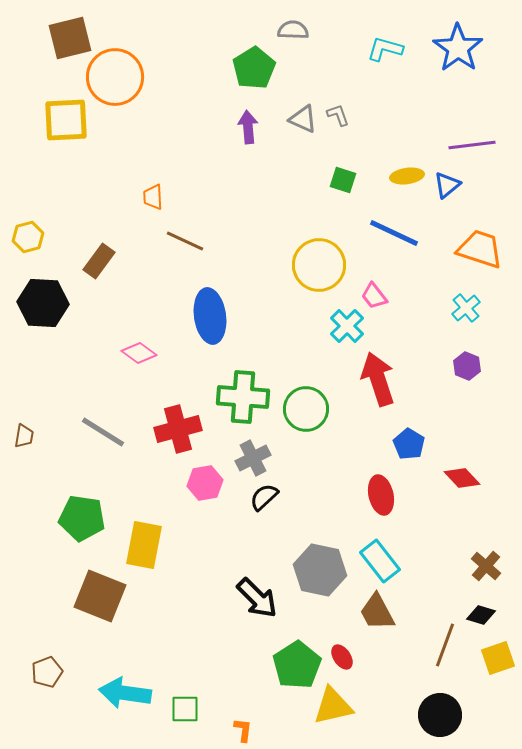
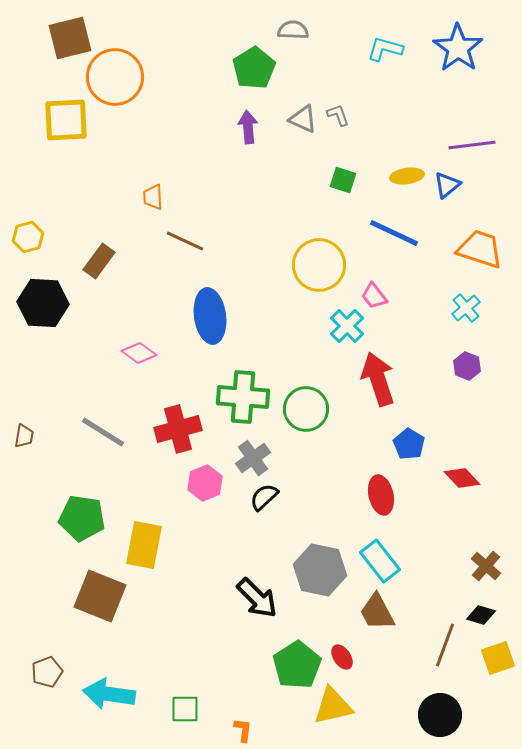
gray cross at (253, 458): rotated 8 degrees counterclockwise
pink hexagon at (205, 483): rotated 12 degrees counterclockwise
cyan arrow at (125, 693): moved 16 px left, 1 px down
